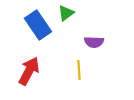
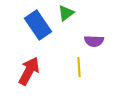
purple semicircle: moved 1 px up
yellow line: moved 3 px up
